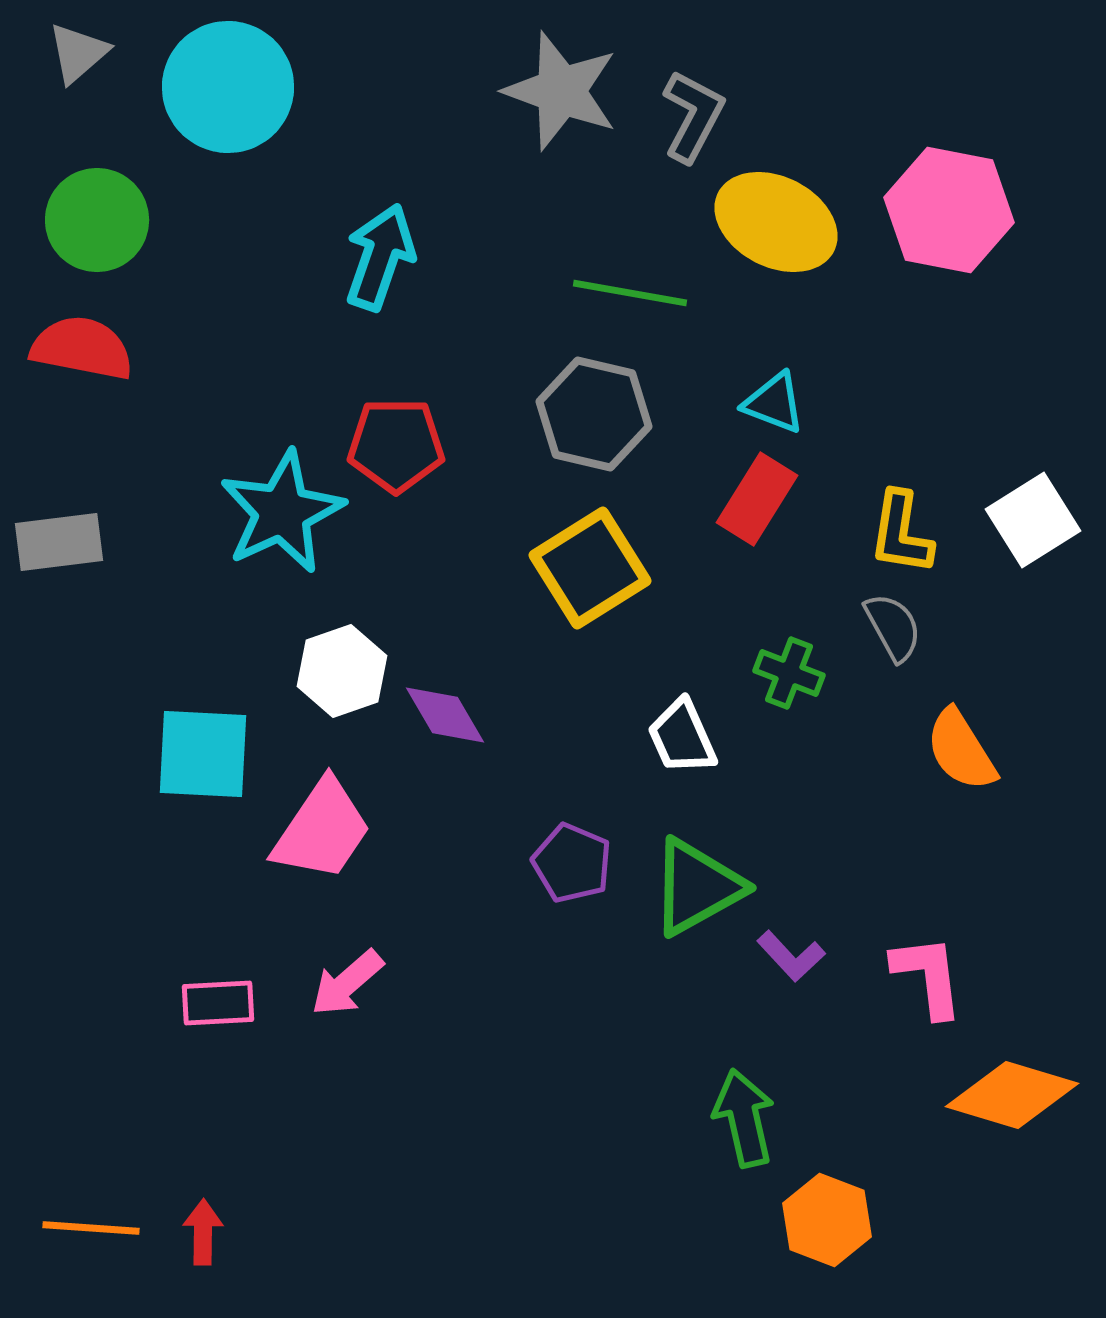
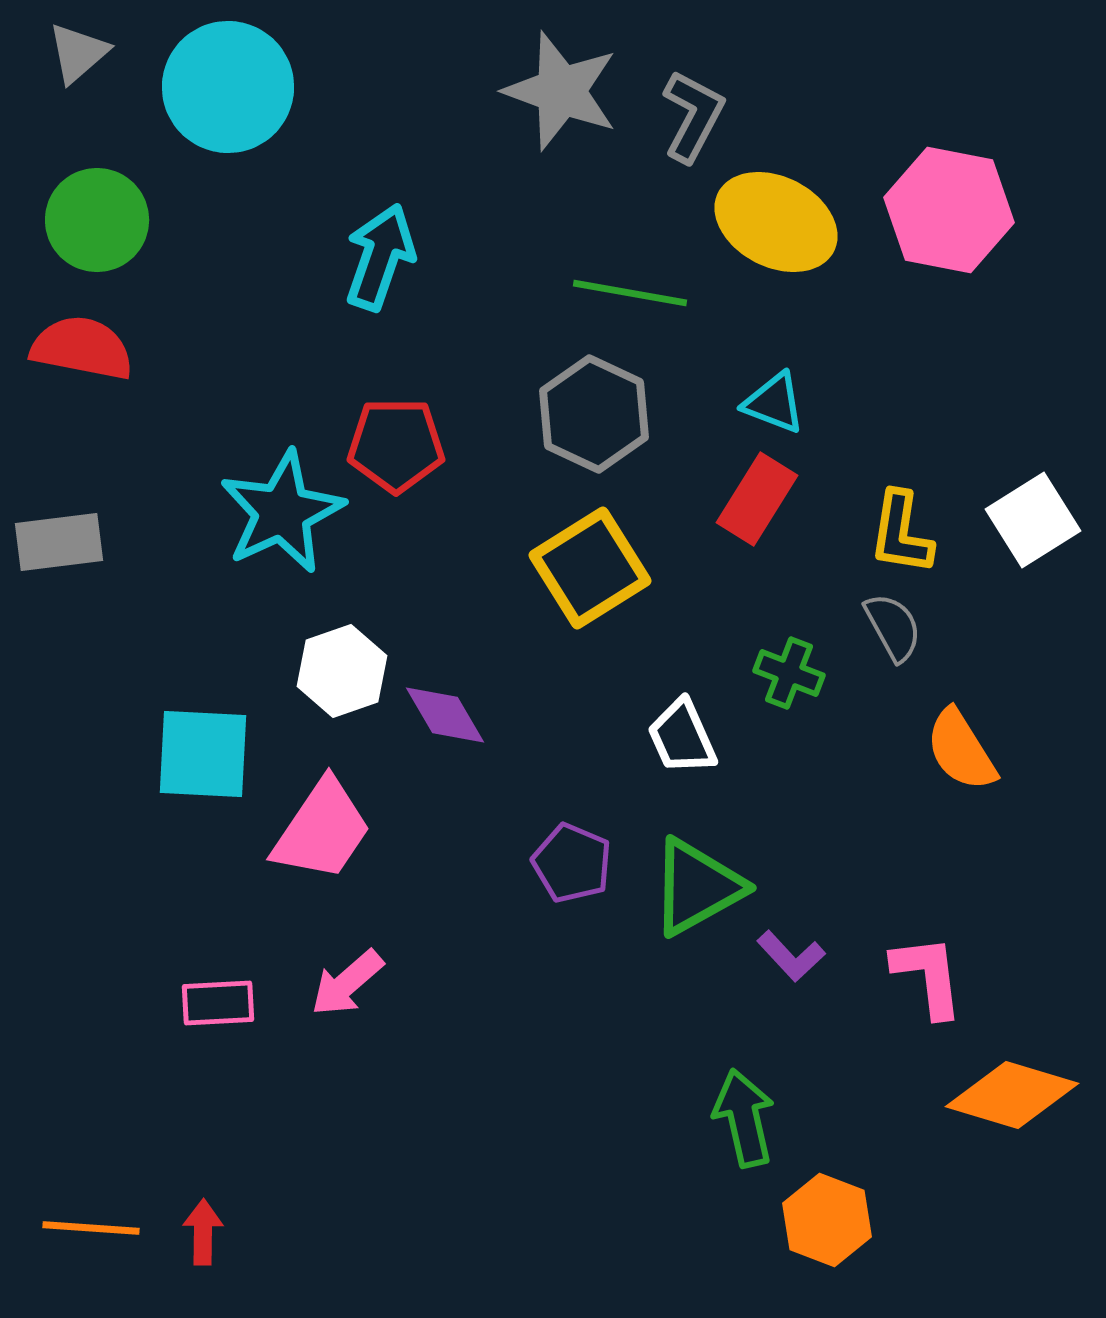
gray hexagon: rotated 12 degrees clockwise
